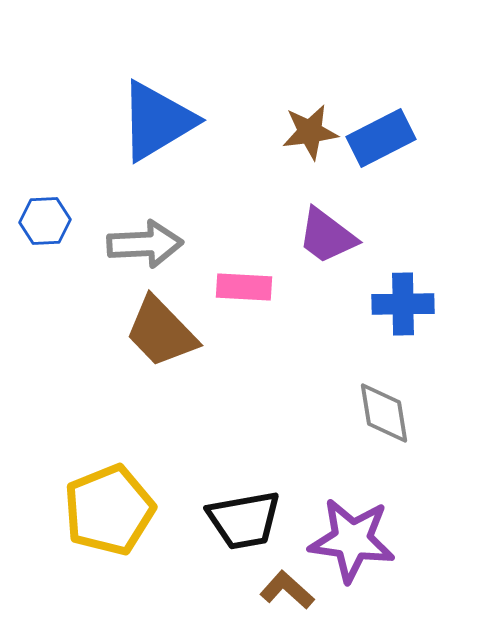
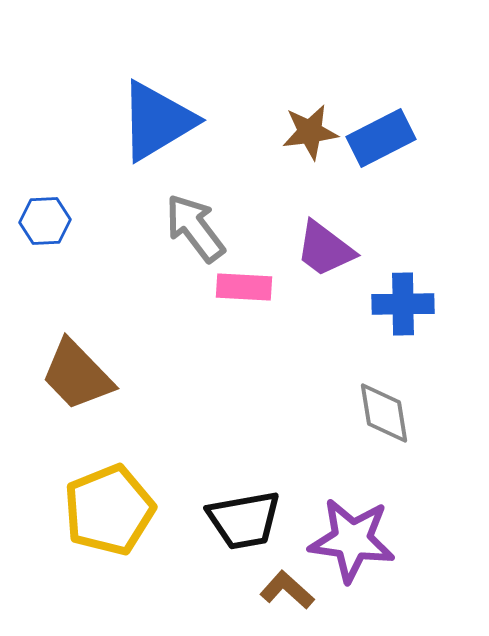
purple trapezoid: moved 2 px left, 13 px down
gray arrow: moved 50 px right, 16 px up; rotated 124 degrees counterclockwise
brown trapezoid: moved 84 px left, 43 px down
